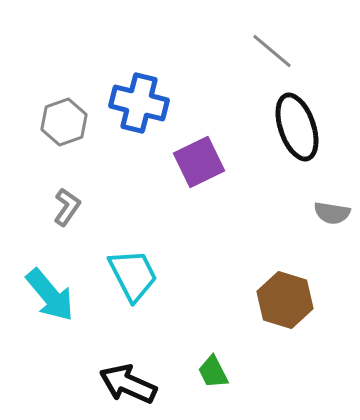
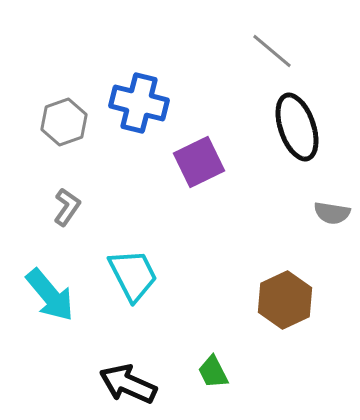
brown hexagon: rotated 18 degrees clockwise
